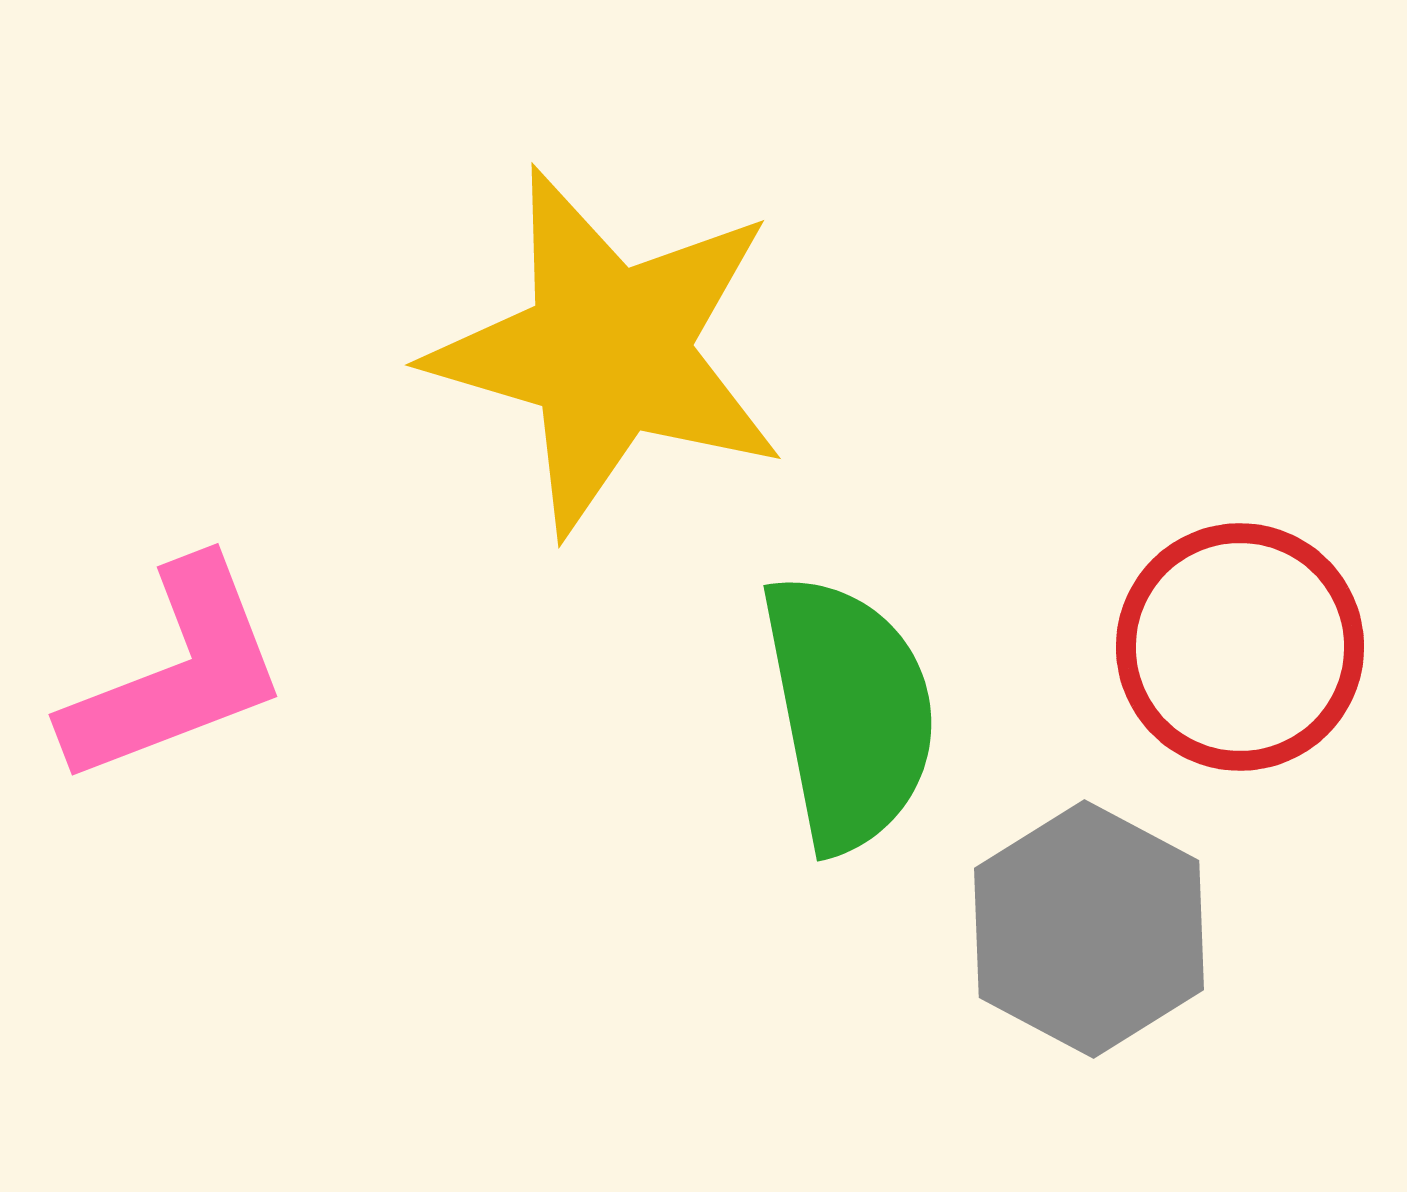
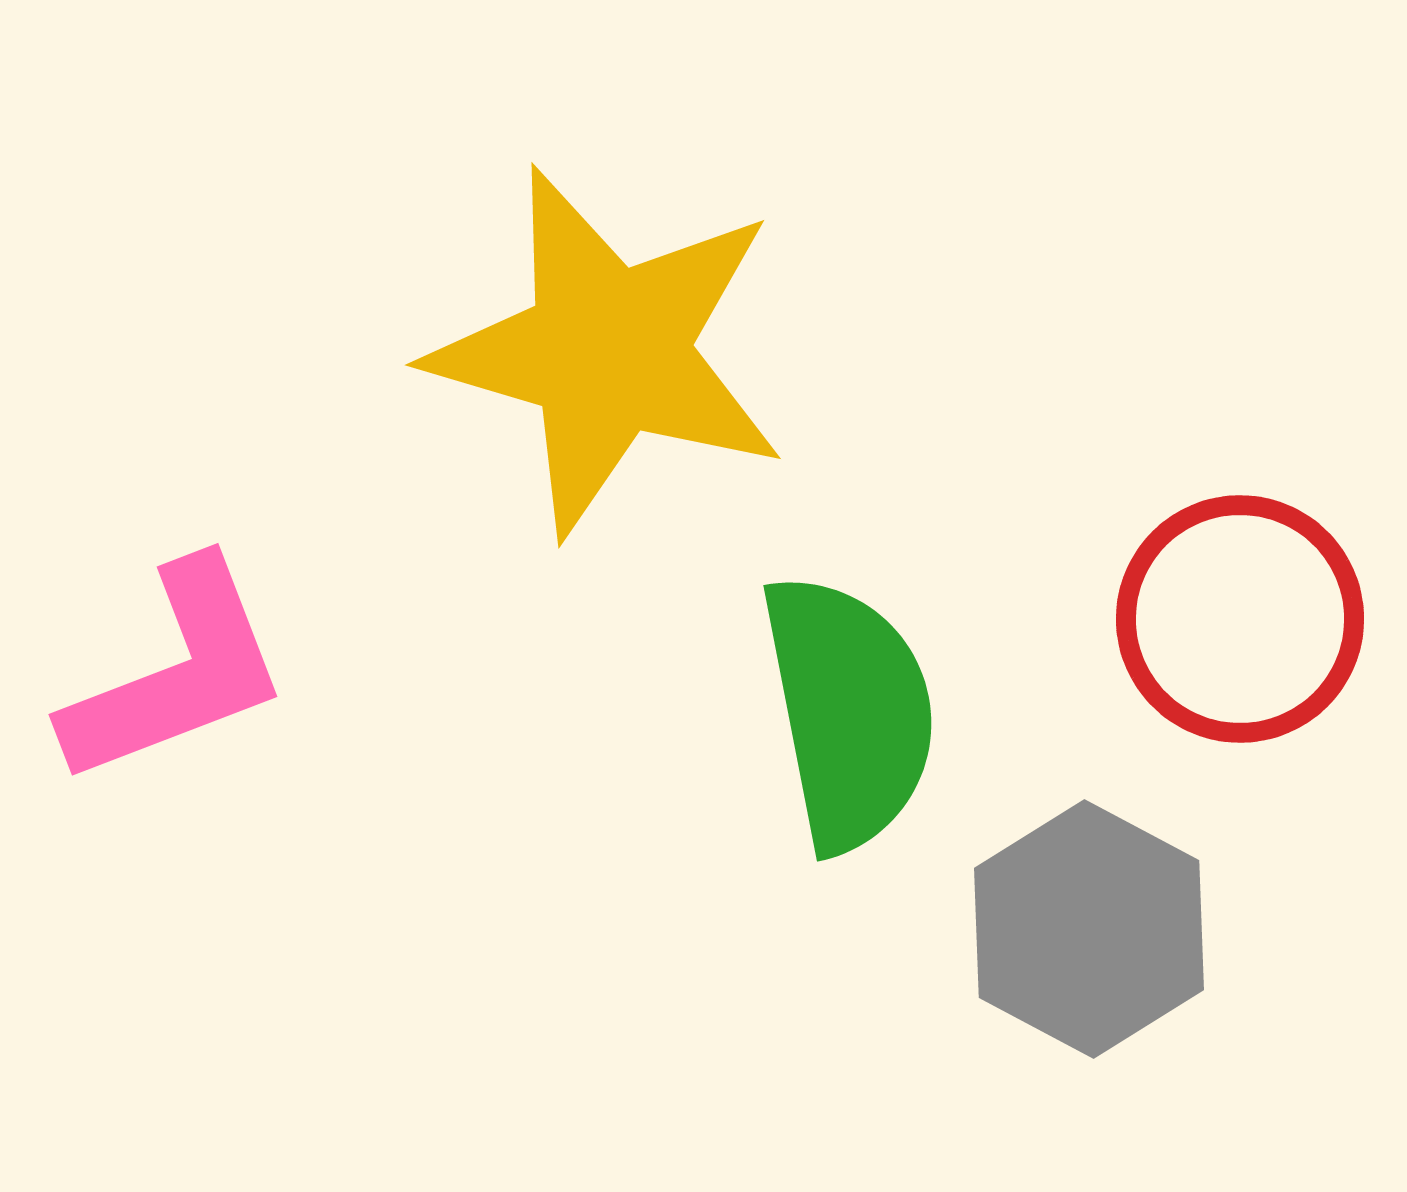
red circle: moved 28 px up
